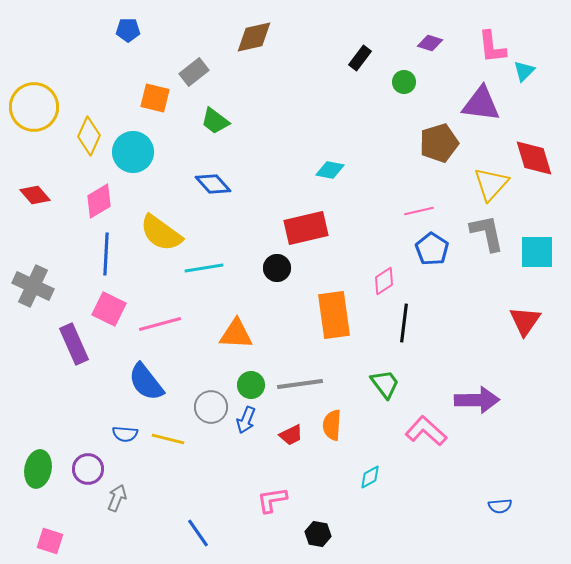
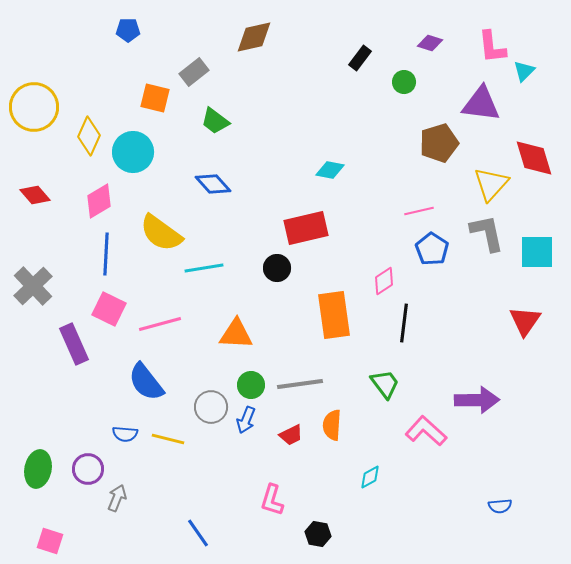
gray cross at (33, 286): rotated 21 degrees clockwise
pink L-shape at (272, 500): rotated 64 degrees counterclockwise
